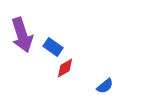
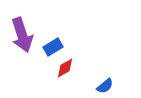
blue rectangle: rotated 66 degrees counterclockwise
